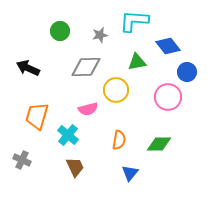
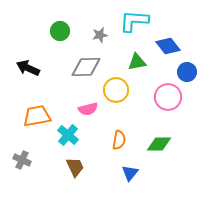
orange trapezoid: rotated 64 degrees clockwise
